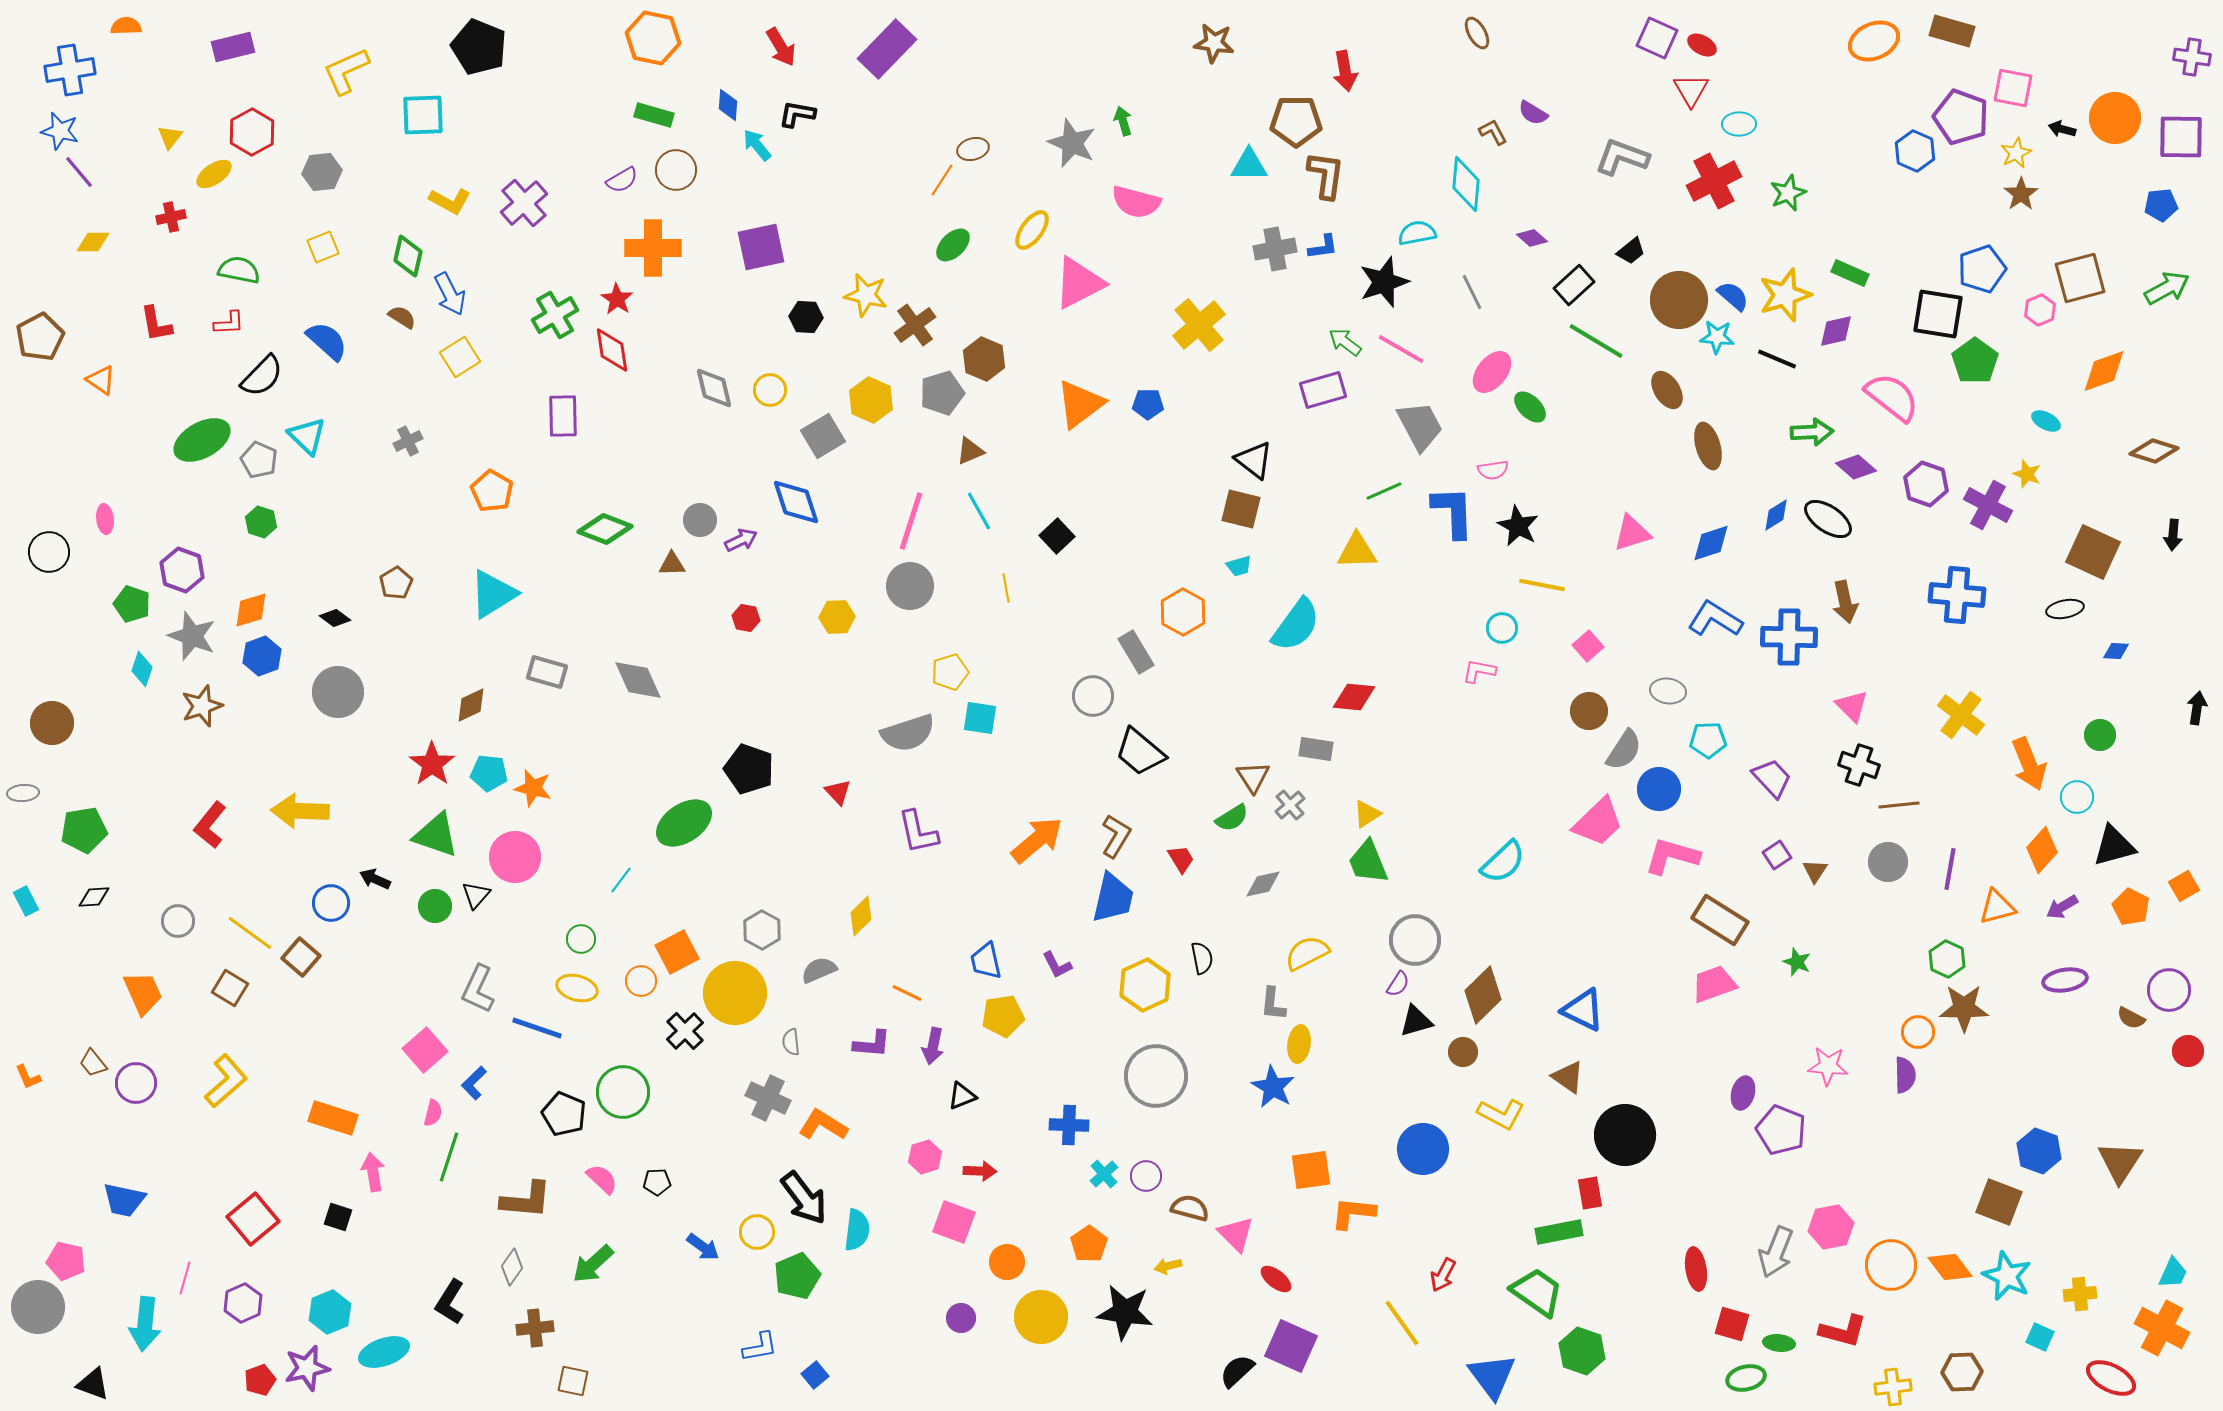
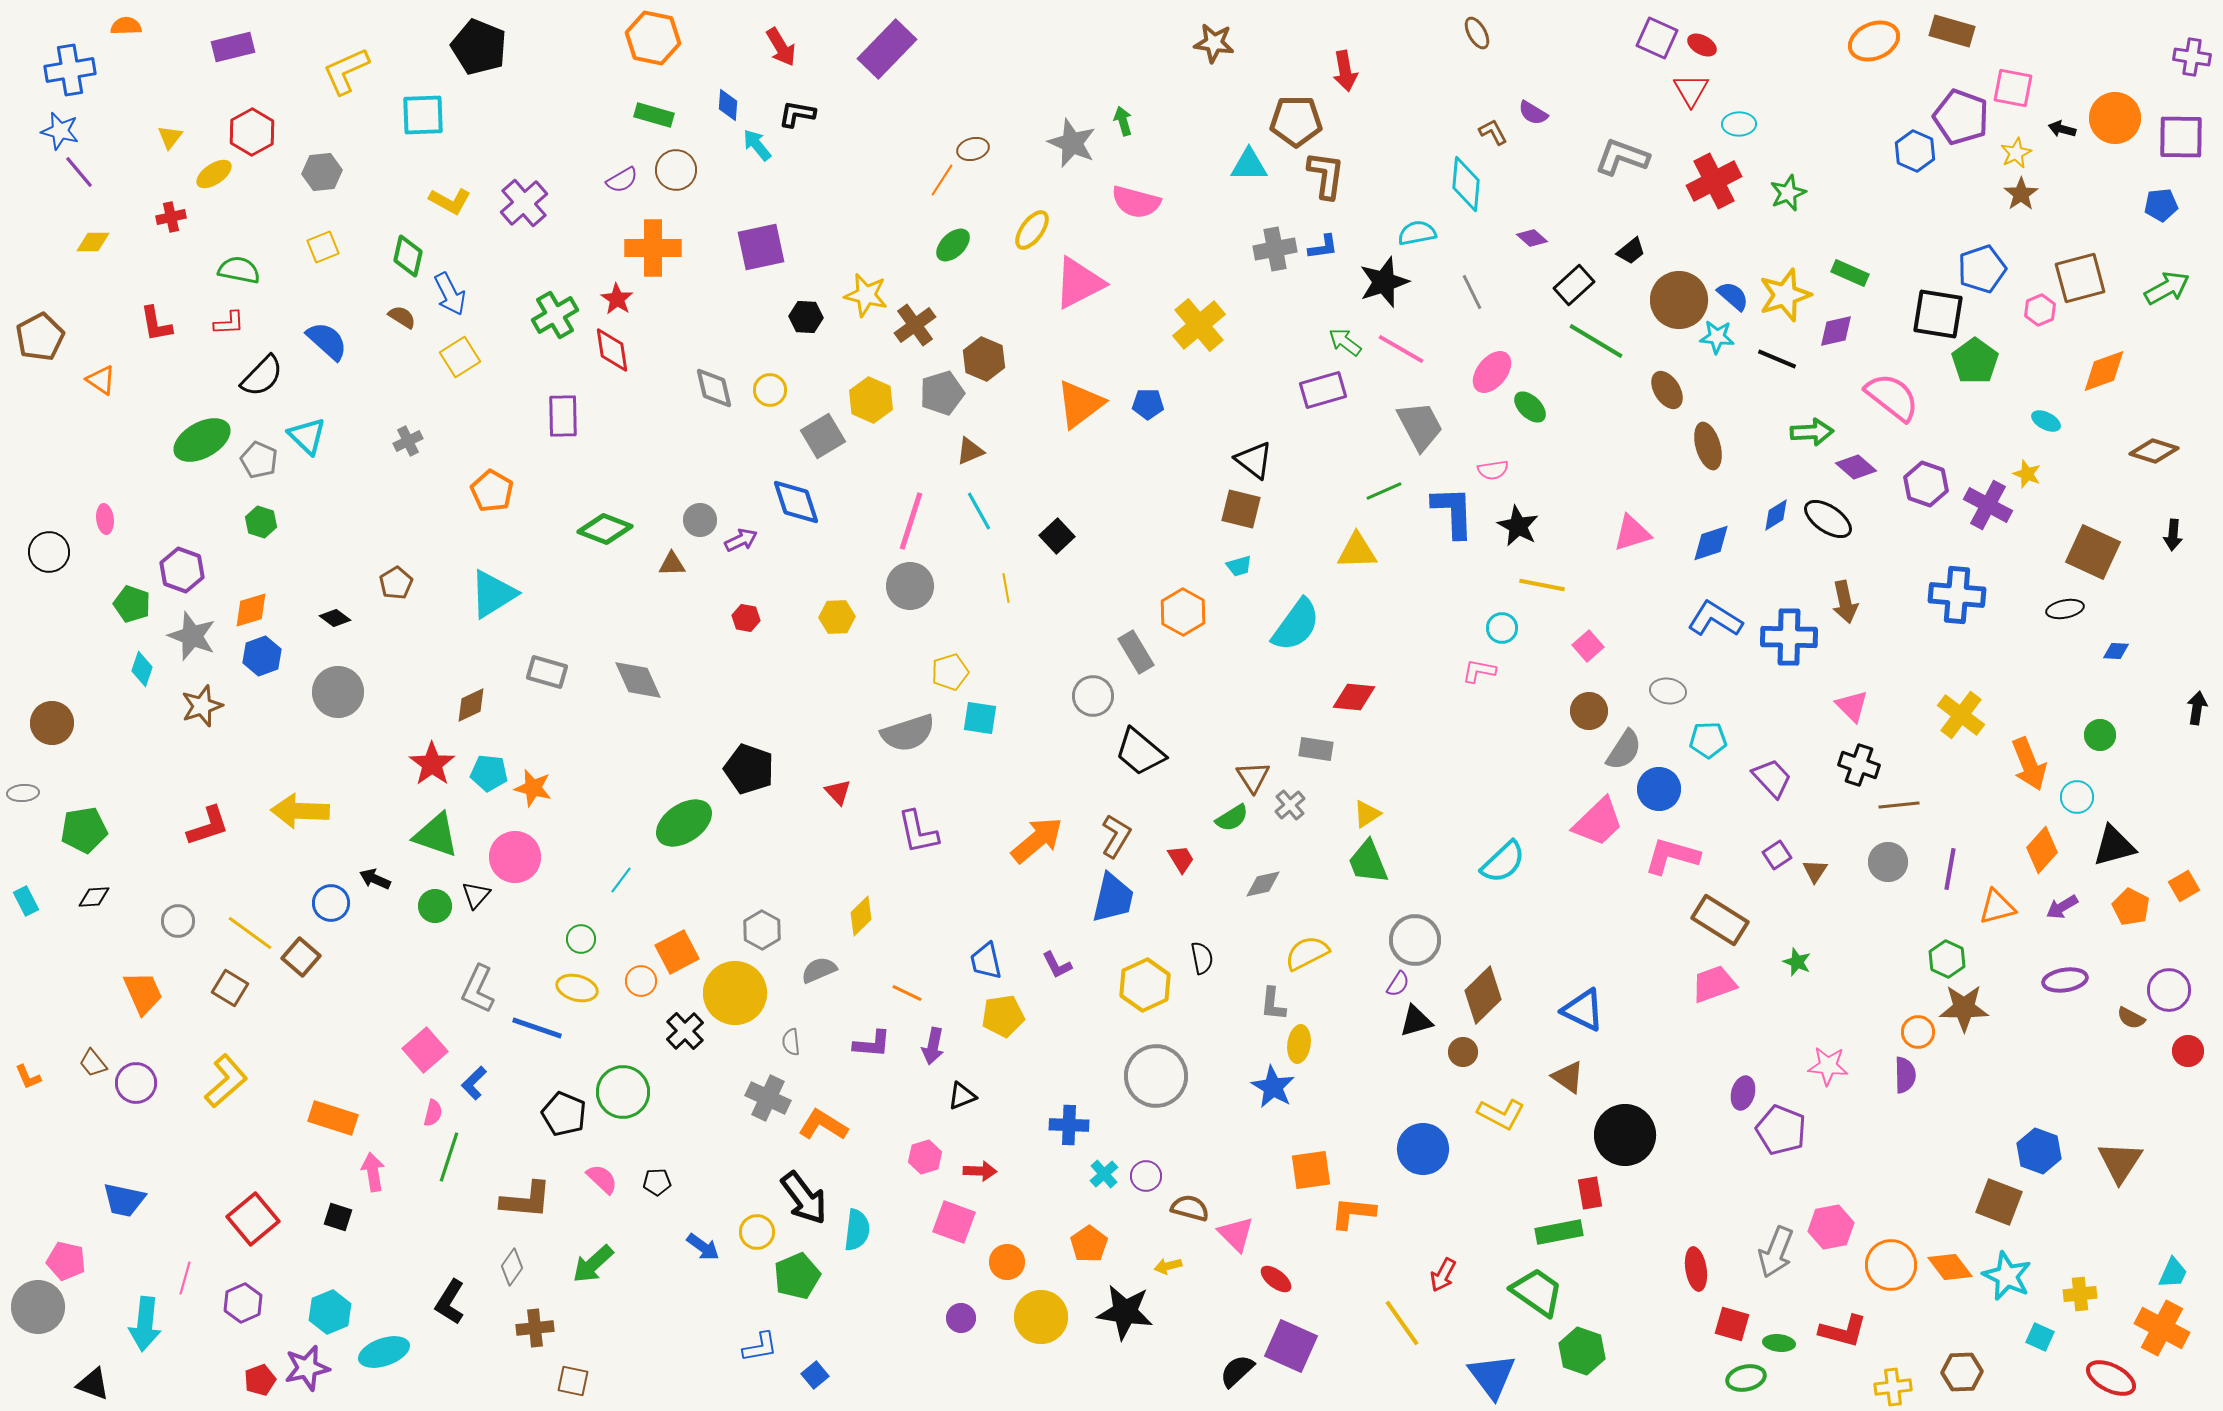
red L-shape at (210, 825): moved 2 px left, 1 px down; rotated 147 degrees counterclockwise
